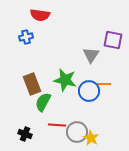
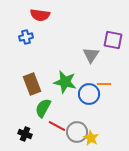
green star: moved 2 px down
blue circle: moved 3 px down
green semicircle: moved 6 px down
red line: moved 1 px down; rotated 24 degrees clockwise
